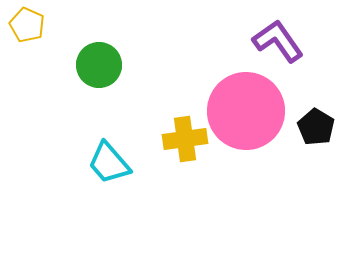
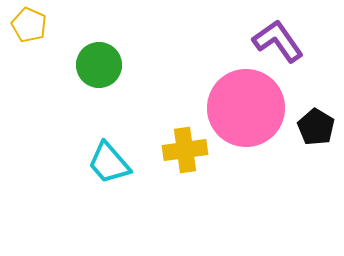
yellow pentagon: moved 2 px right
pink circle: moved 3 px up
yellow cross: moved 11 px down
